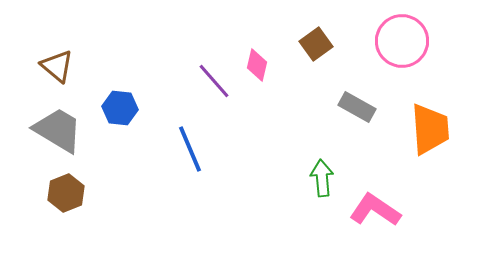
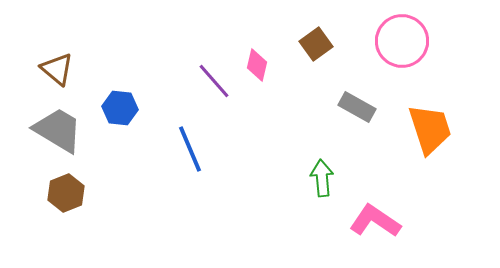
brown triangle: moved 3 px down
orange trapezoid: rotated 14 degrees counterclockwise
pink L-shape: moved 11 px down
